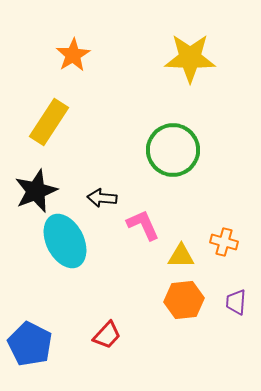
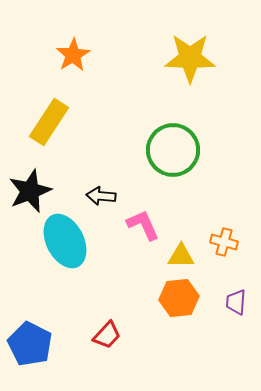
black star: moved 6 px left
black arrow: moved 1 px left, 2 px up
orange hexagon: moved 5 px left, 2 px up
